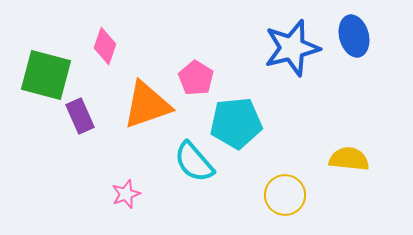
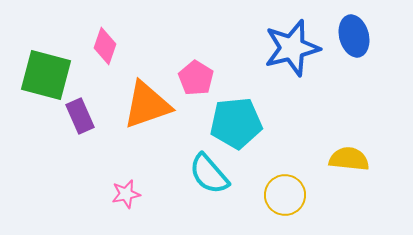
cyan semicircle: moved 15 px right, 12 px down
pink star: rotated 8 degrees clockwise
